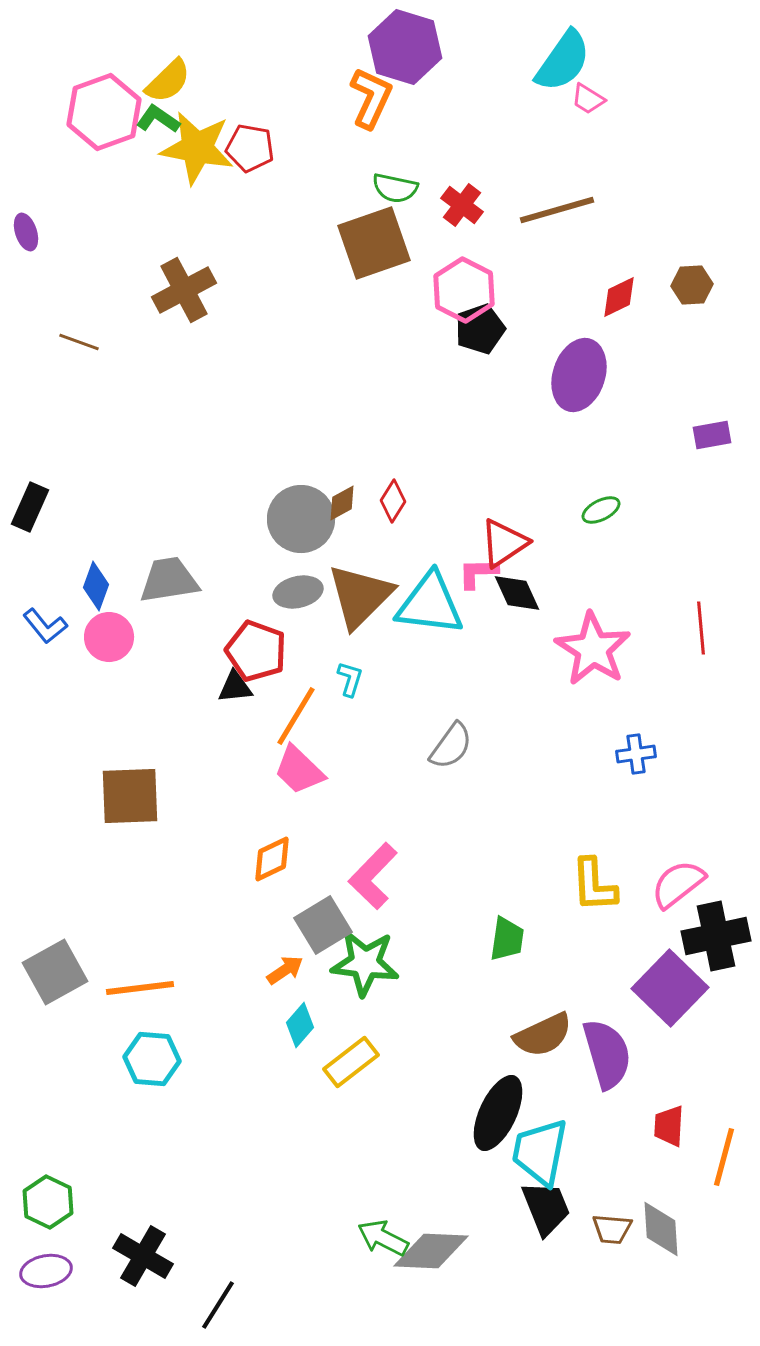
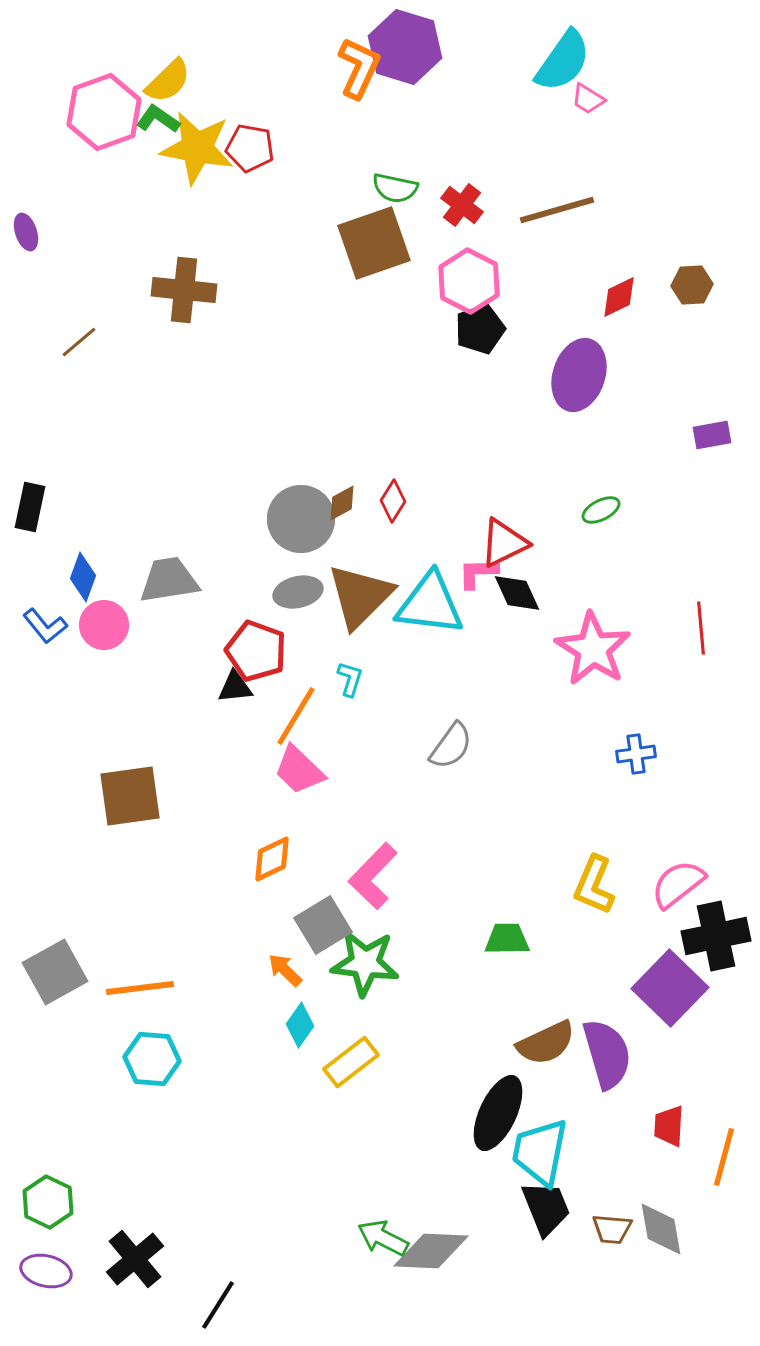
orange L-shape at (371, 98): moved 12 px left, 30 px up
brown cross at (184, 290): rotated 34 degrees clockwise
pink hexagon at (464, 290): moved 5 px right, 9 px up
brown line at (79, 342): rotated 60 degrees counterclockwise
black rectangle at (30, 507): rotated 12 degrees counterclockwise
red triangle at (504, 543): rotated 8 degrees clockwise
blue diamond at (96, 586): moved 13 px left, 9 px up
pink circle at (109, 637): moved 5 px left, 12 px up
brown square at (130, 796): rotated 6 degrees counterclockwise
yellow L-shape at (594, 885): rotated 26 degrees clockwise
green trapezoid at (507, 939): rotated 99 degrees counterclockwise
orange arrow at (285, 970): rotated 102 degrees counterclockwise
cyan diamond at (300, 1025): rotated 6 degrees counterclockwise
brown semicircle at (543, 1035): moved 3 px right, 8 px down
gray diamond at (661, 1229): rotated 6 degrees counterclockwise
black cross at (143, 1256): moved 8 px left, 3 px down; rotated 20 degrees clockwise
purple ellipse at (46, 1271): rotated 24 degrees clockwise
